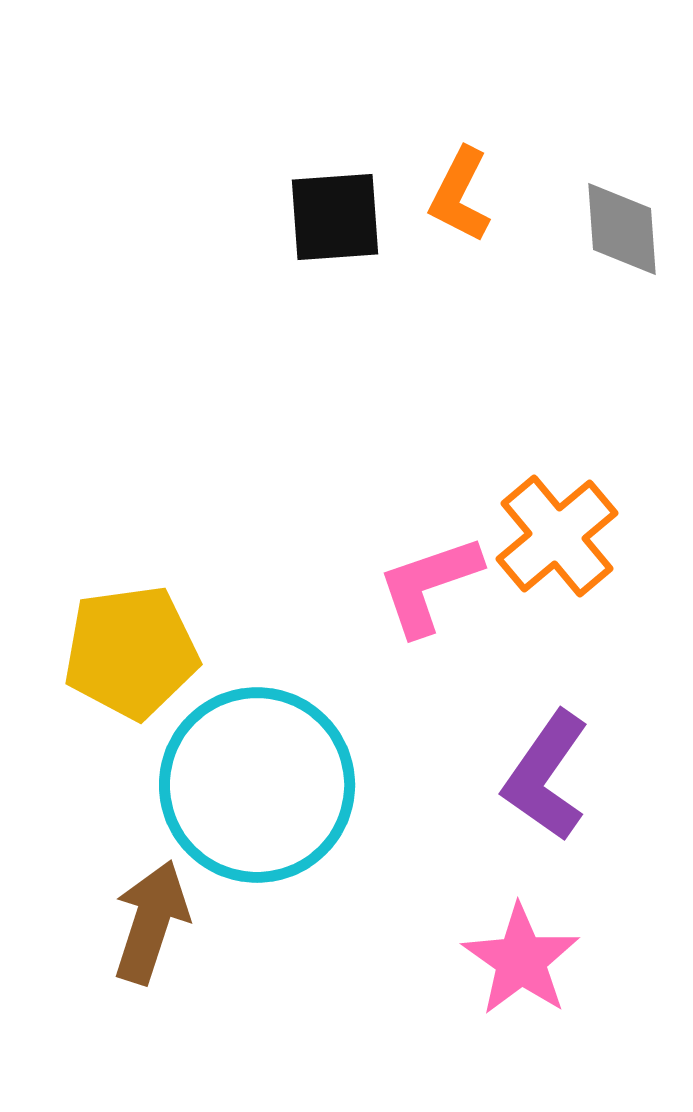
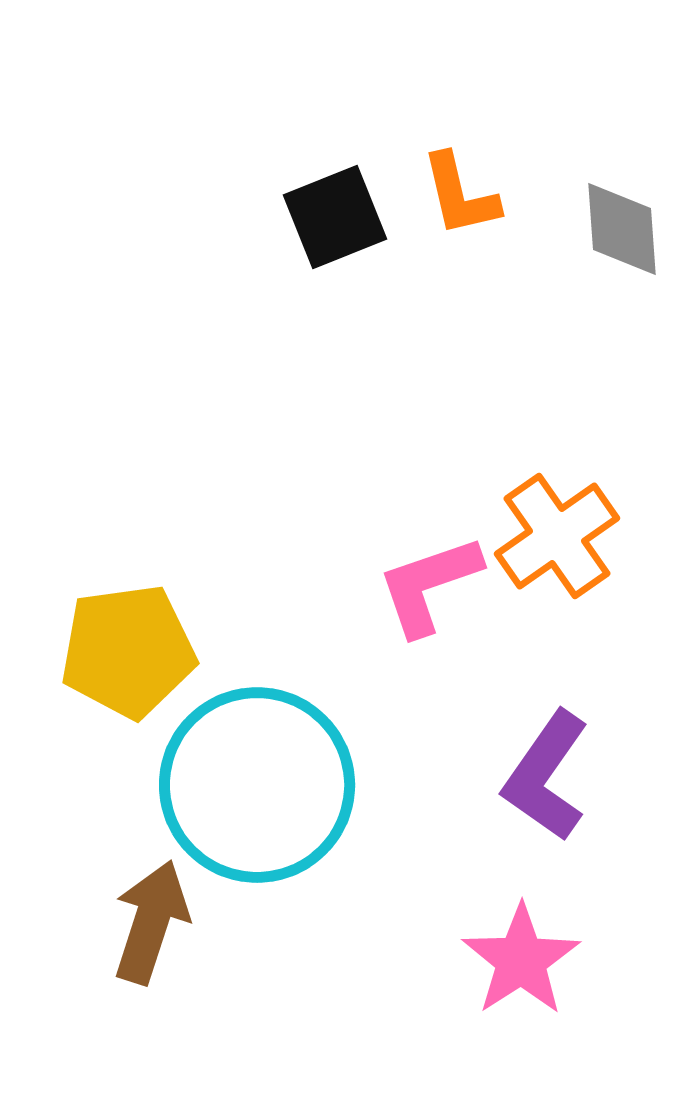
orange L-shape: rotated 40 degrees counterclockwise
black square: rotated 18 degrees counterclockwise
orange cross: rotated 5 degrees clockwise
yellow pentagon: moved 3 px left, 1 px up
pink star: rotated 4 degrees clockwise
